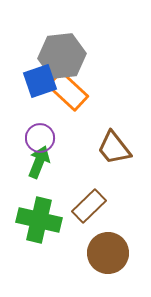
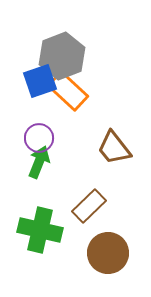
gray hexagon: rotated 15 degrees counterclockwise
purple circle: moved 1 px left
green cross: moved 1 px right, 10 px down
